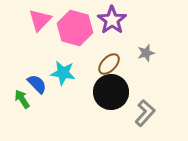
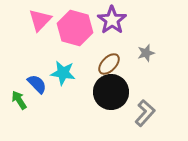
green arrow: moved 3 px left, 1 px down
